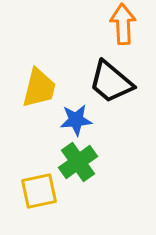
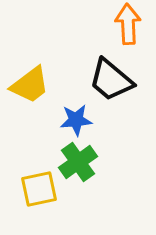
orange arrow: moved 5 px right
black trapezoid: moved 2 px up
yellow trapezoid: moved 9 px left, 3 px up; rotated 39 degrees clockwise
yellow square: moved 2 px up
